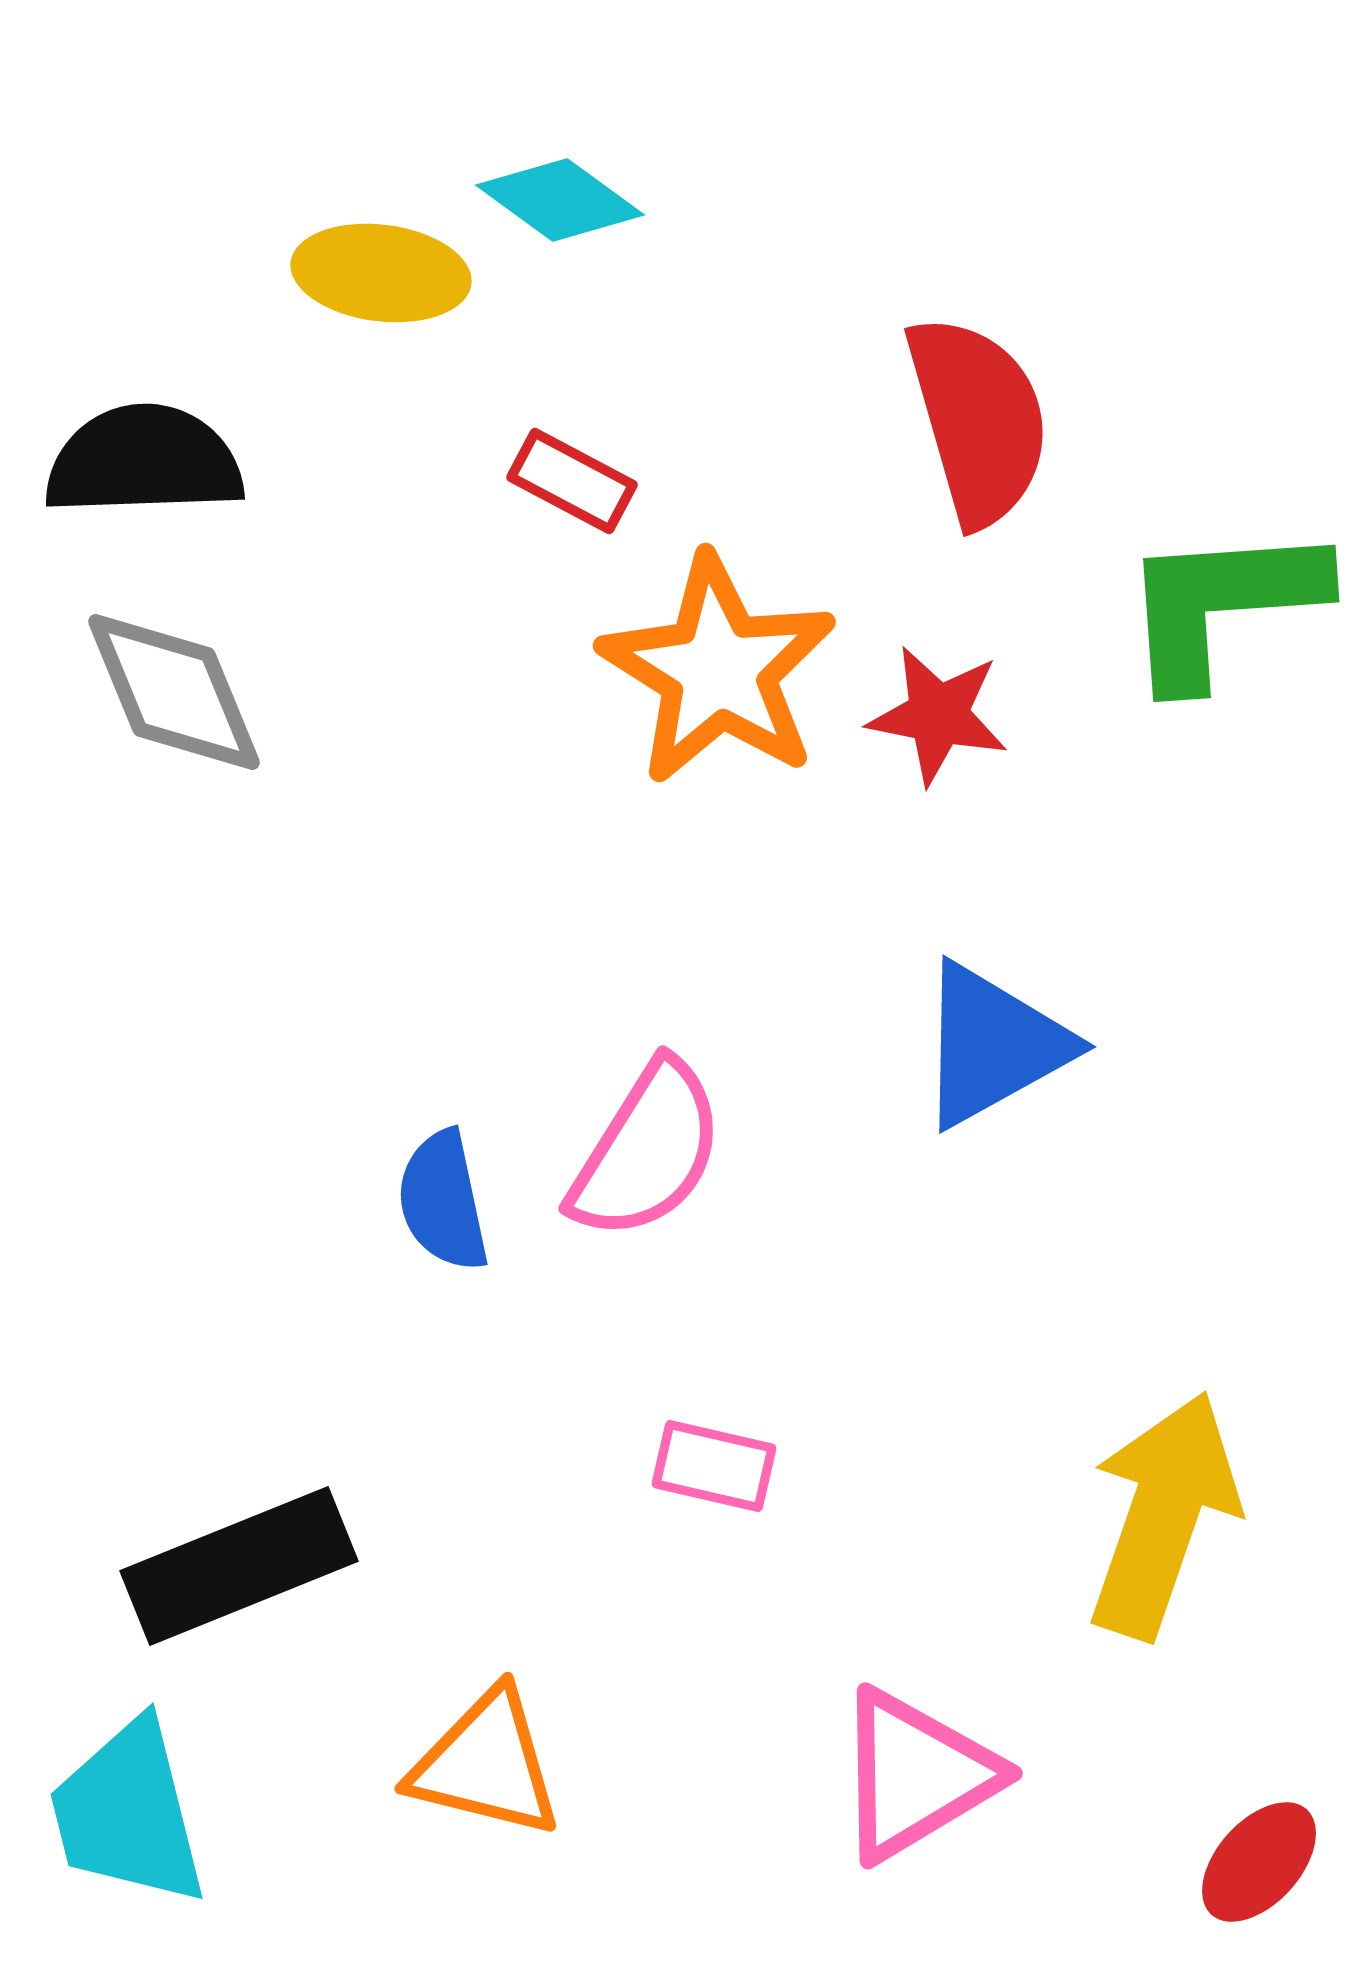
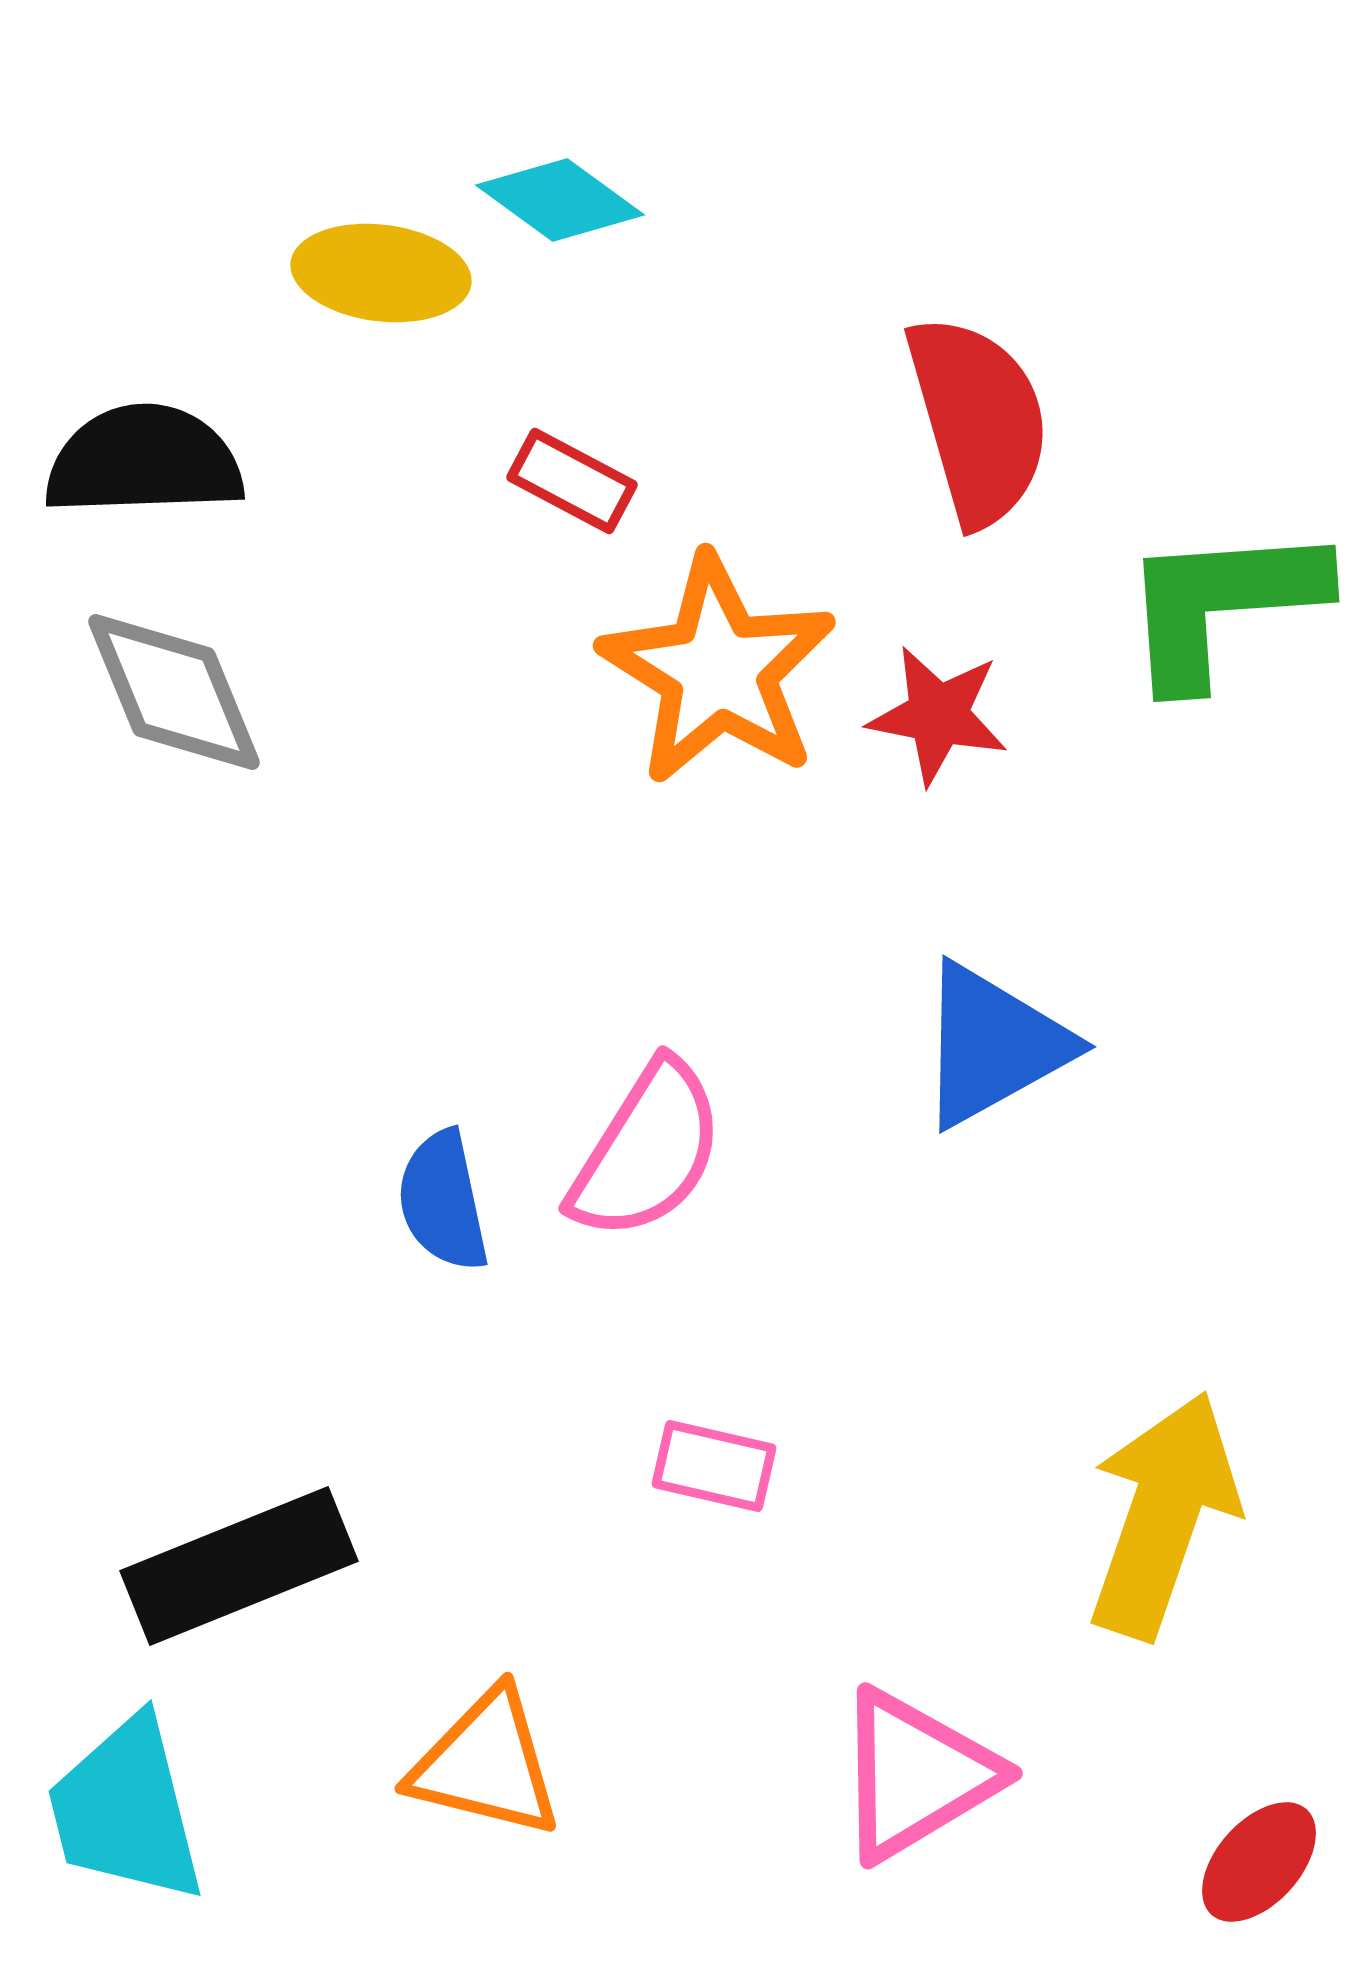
cyan trapezoid: moved 2 px left, 3 px up
